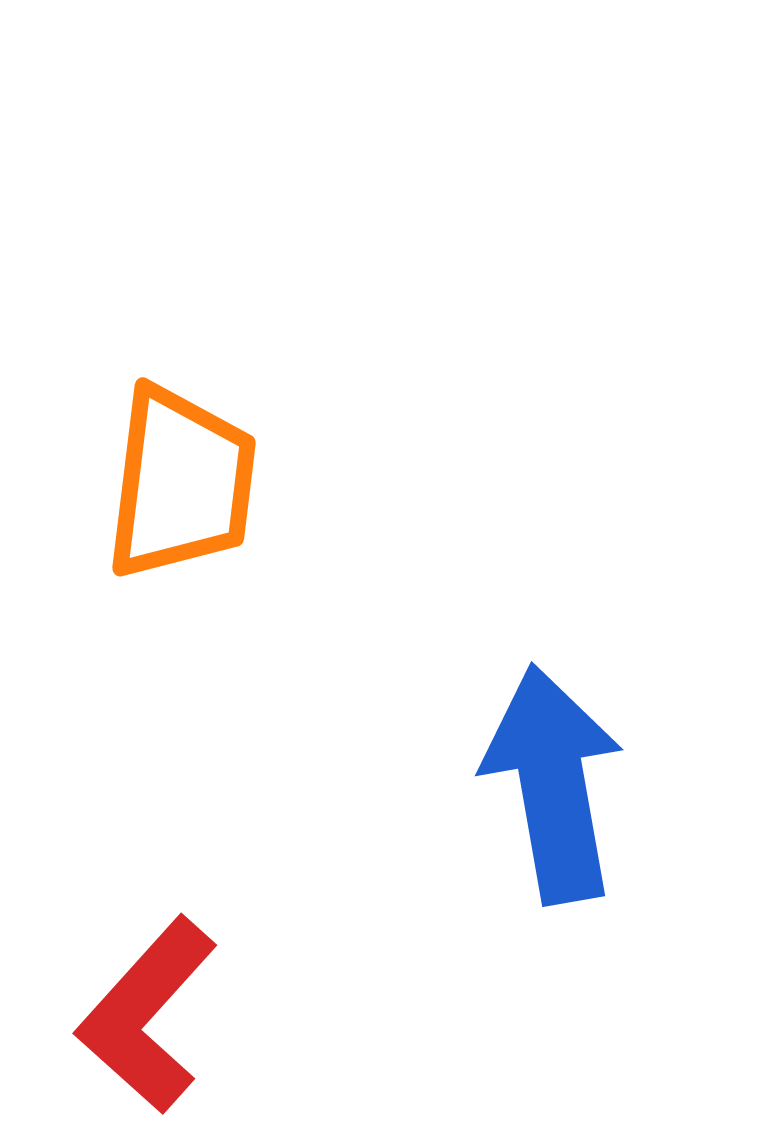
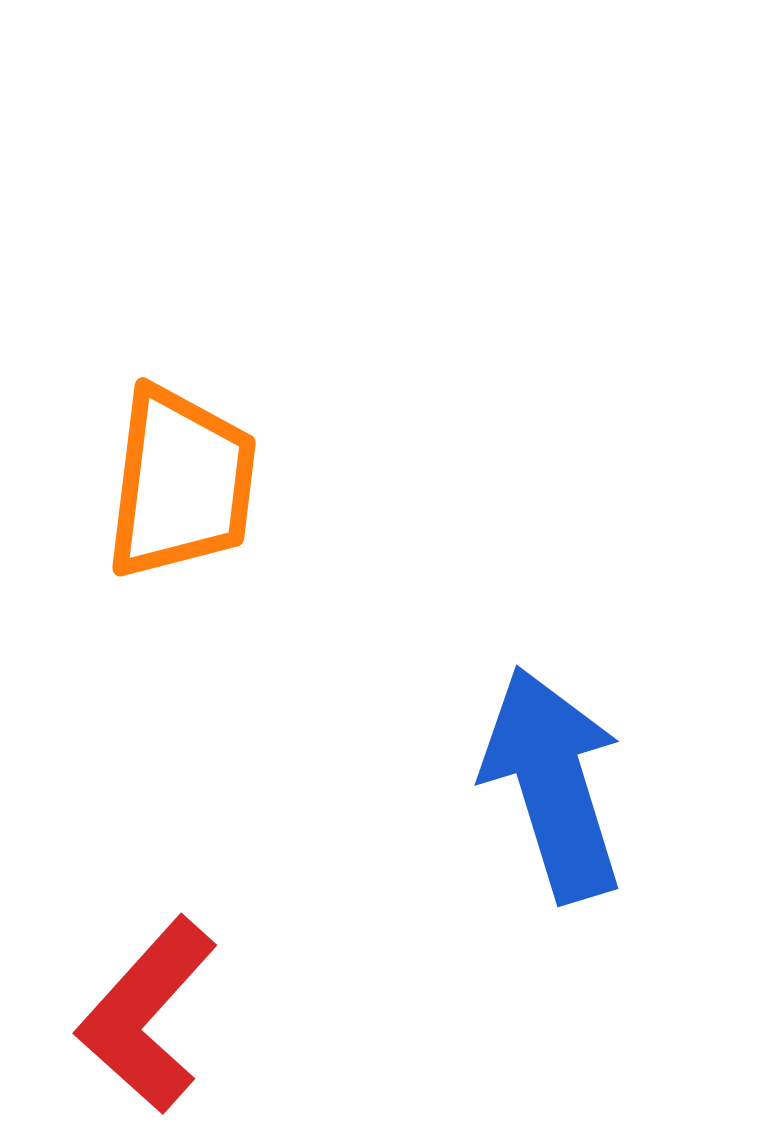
blue arrow: rotated 7 degrees counterclockwise
